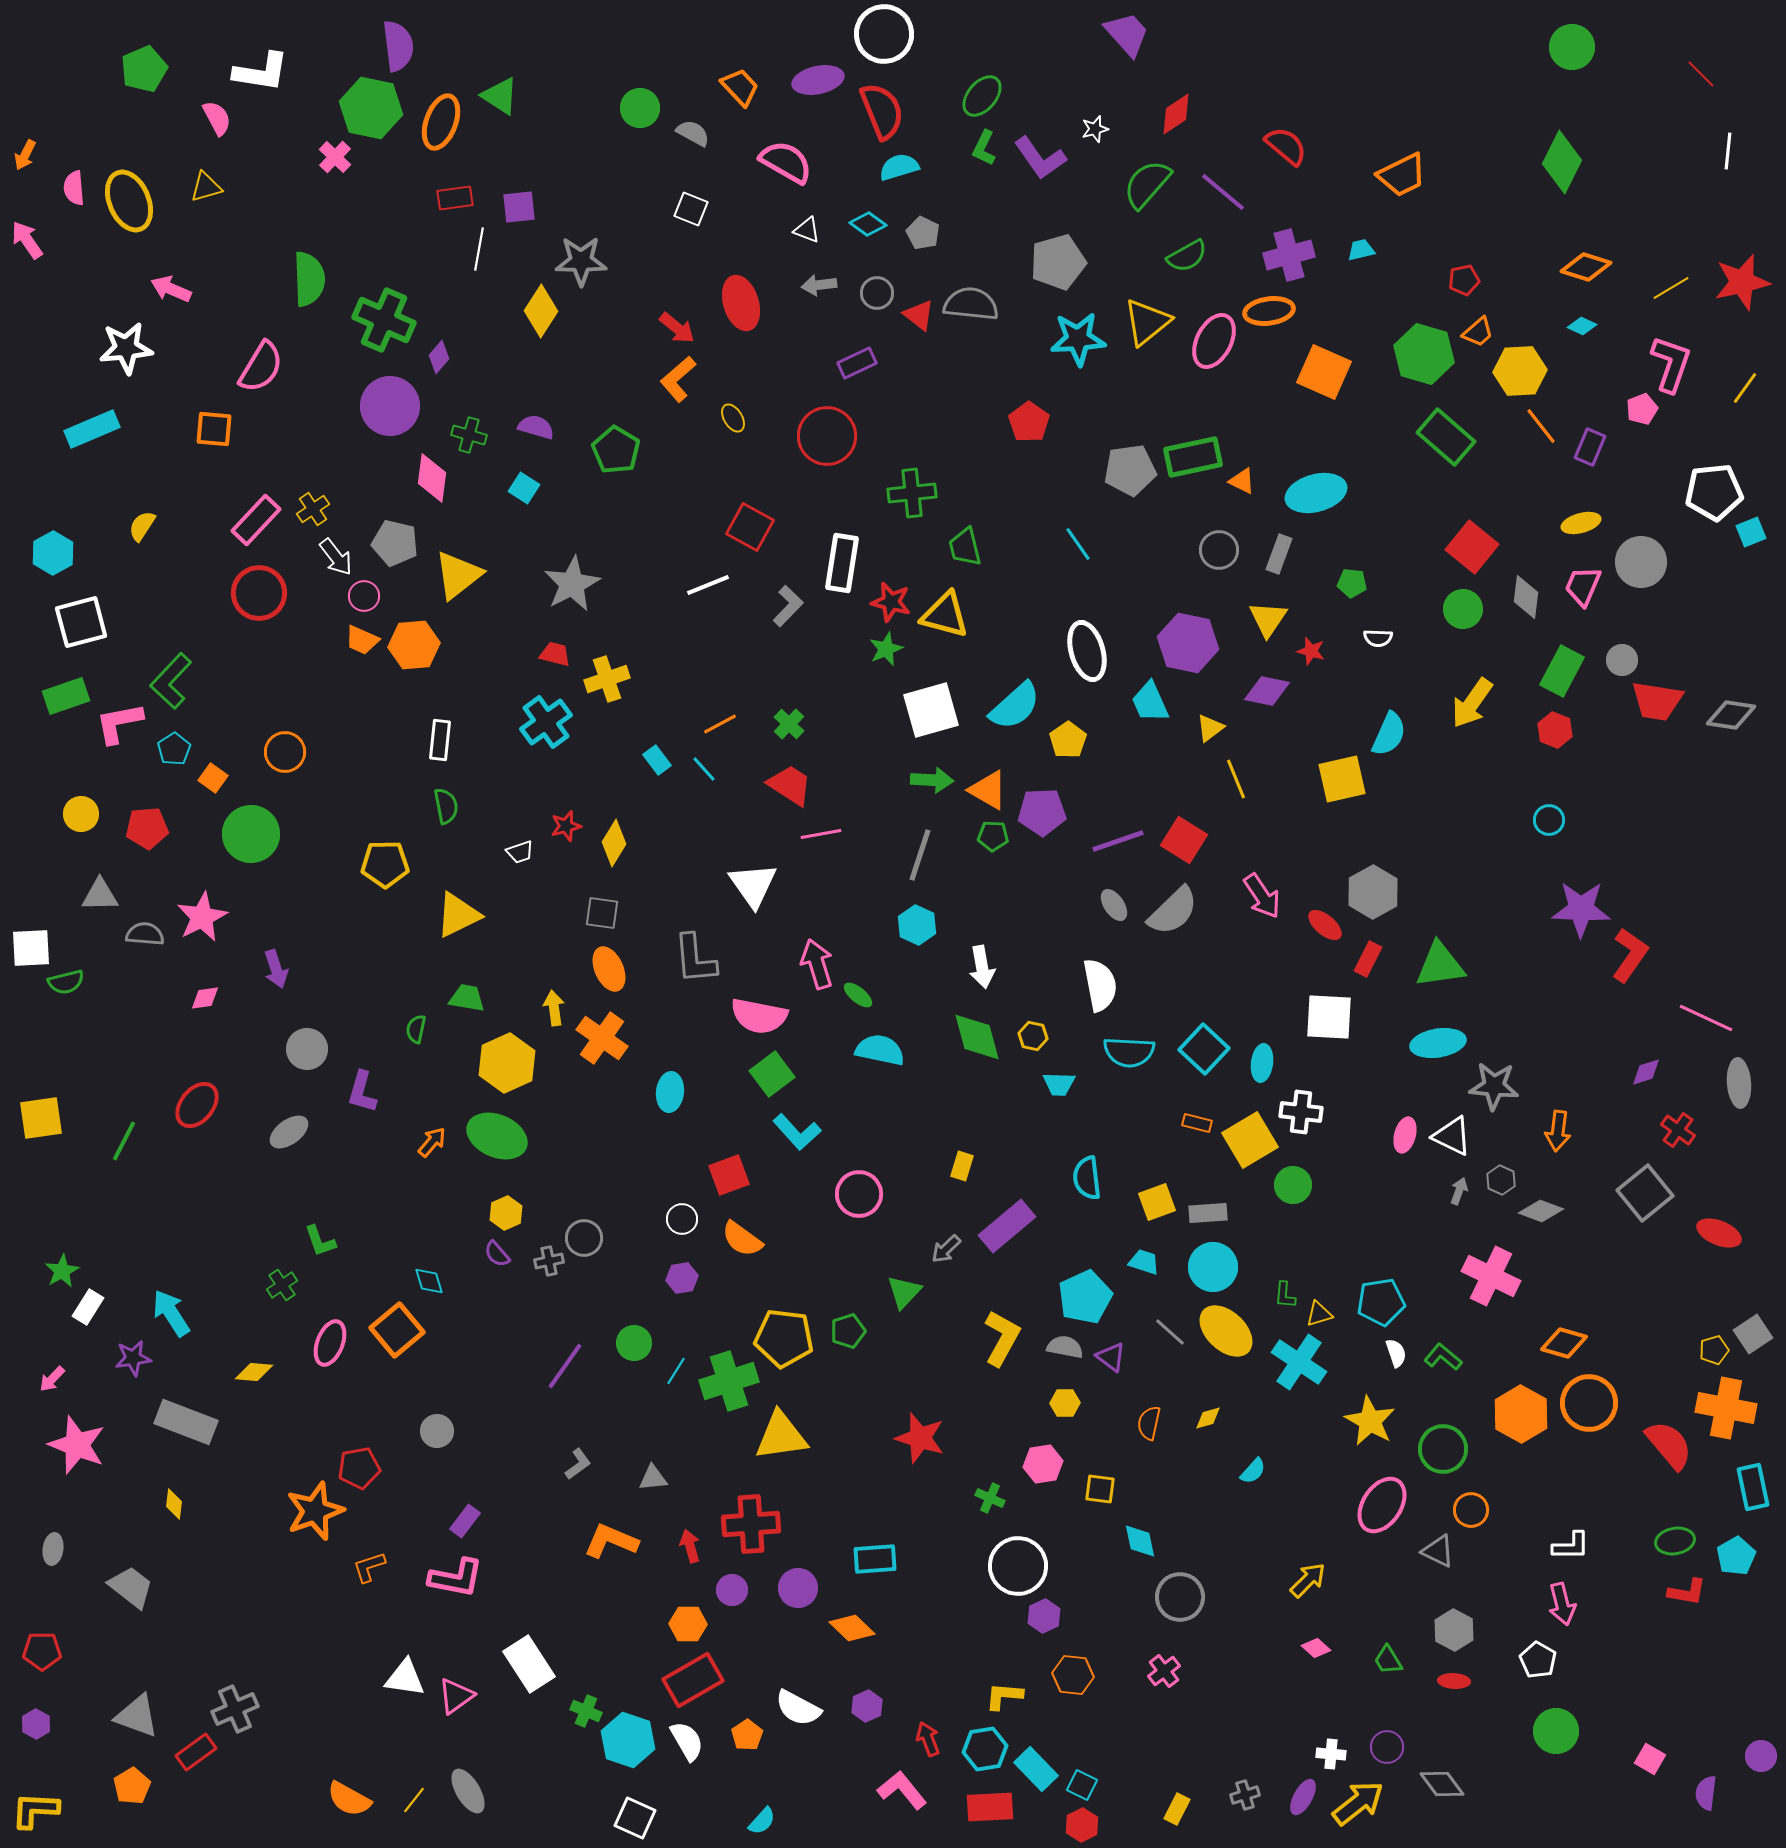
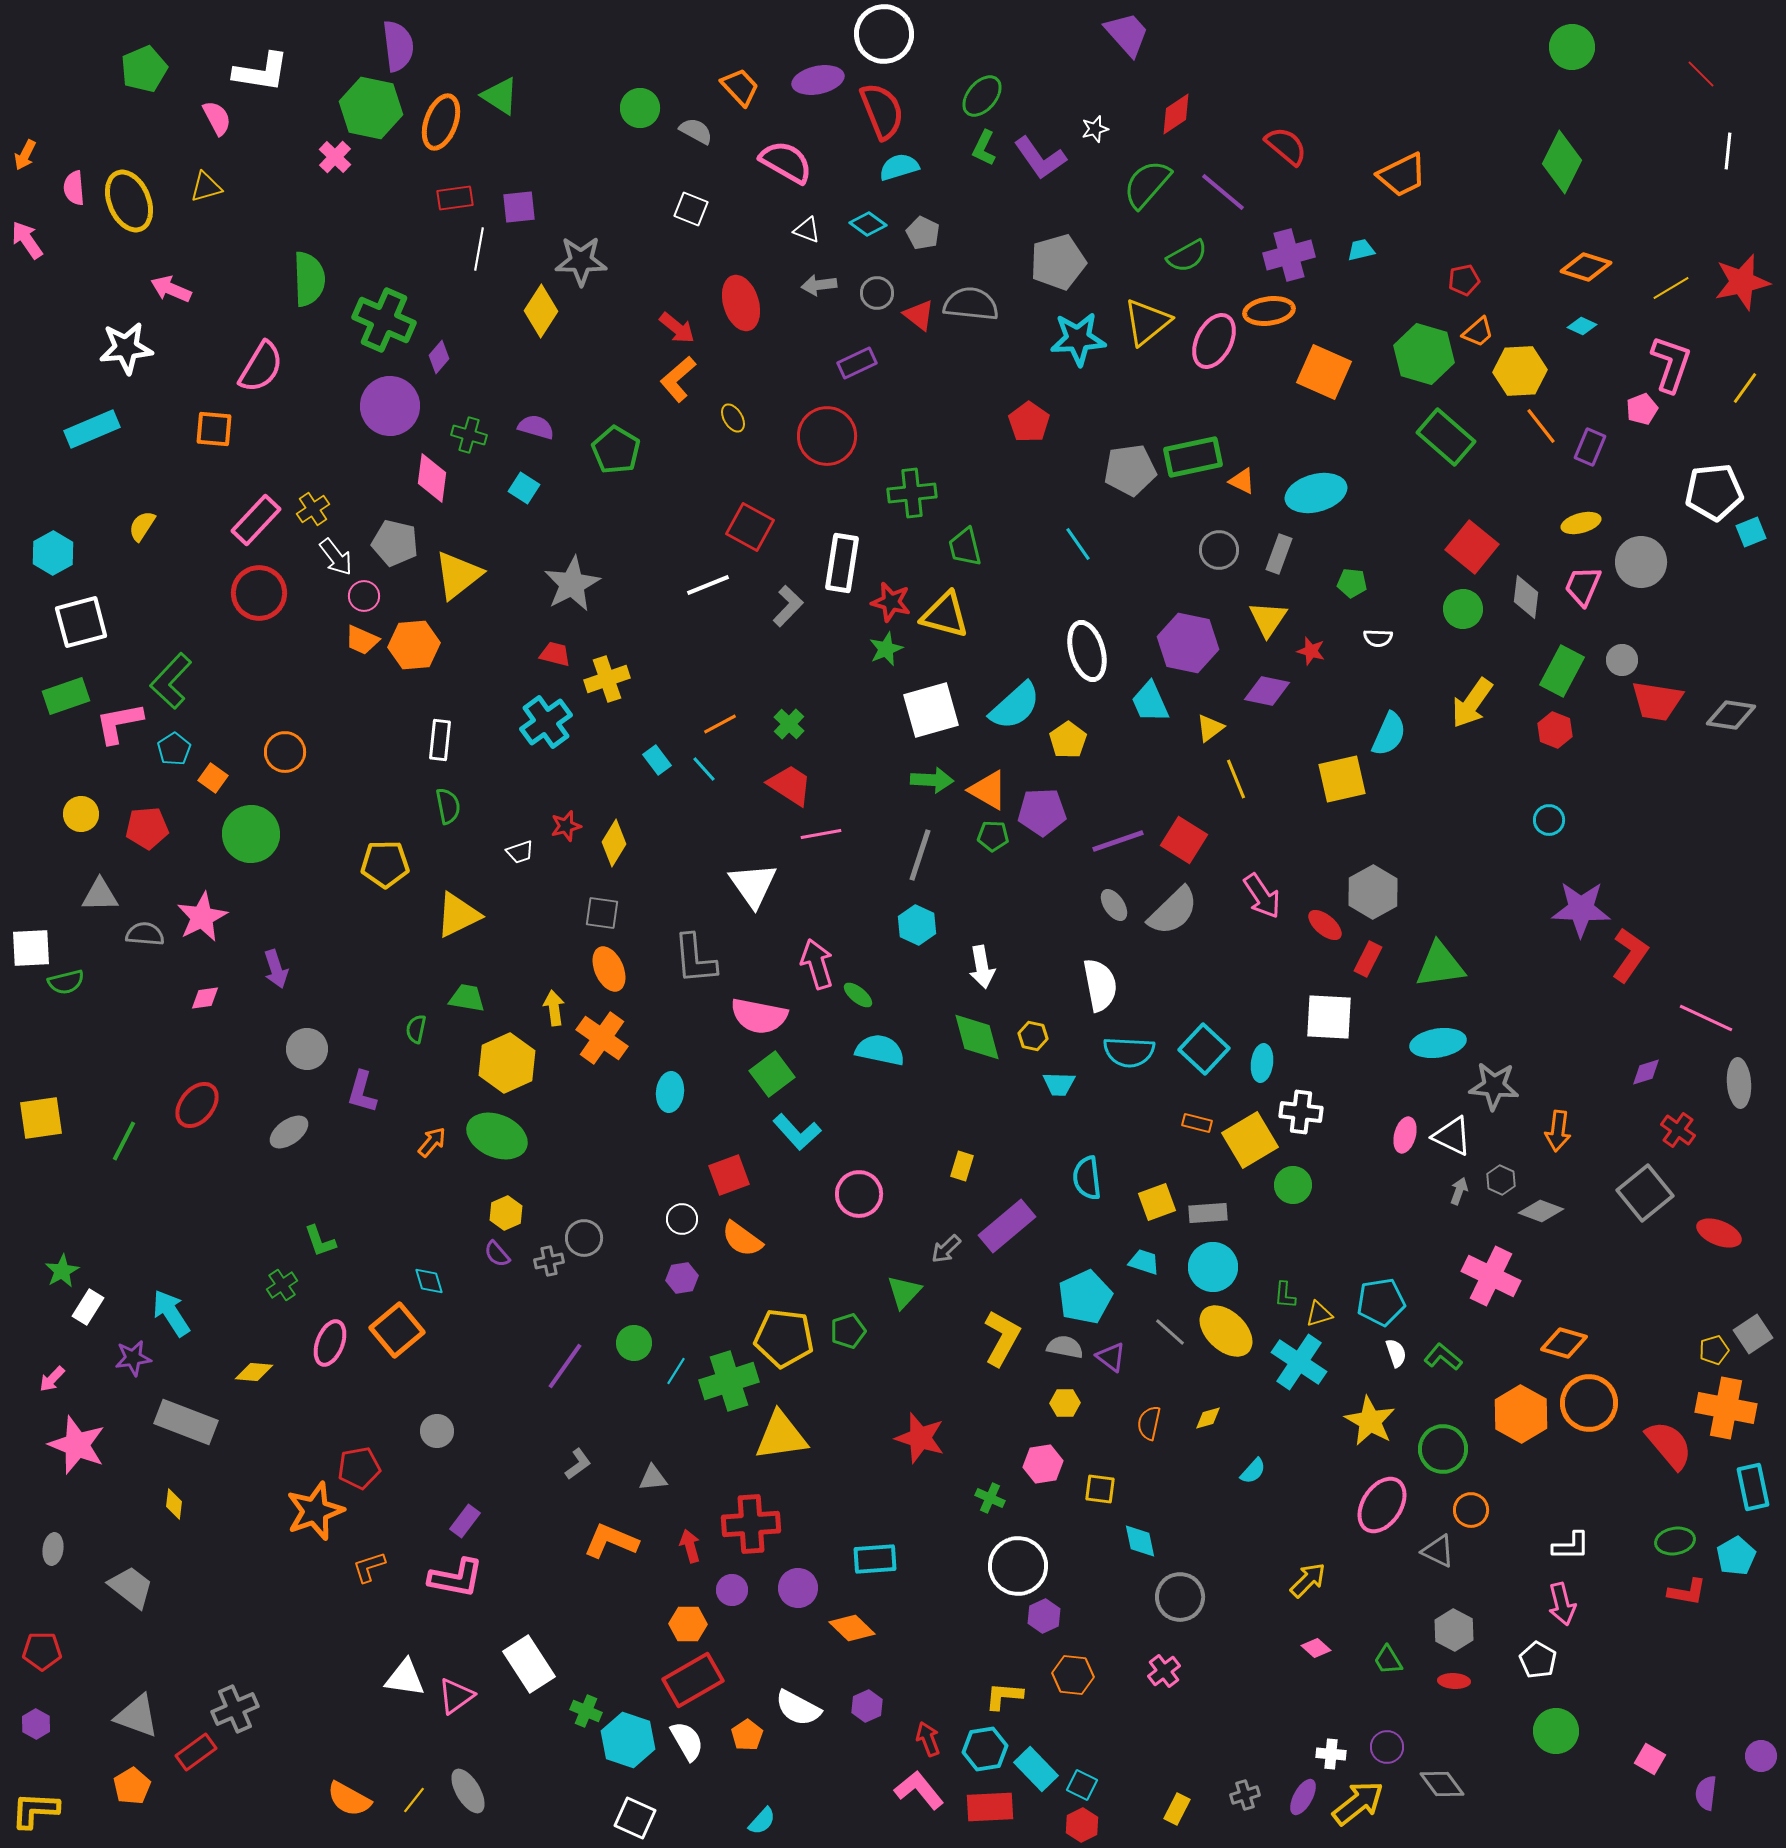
gray semicircle at (693, 133): moved 3 px right, 2 px up
green semicircle at (446, 806): moved 2 px right
pink L-shape at (902, 1790): moved 17 px right
